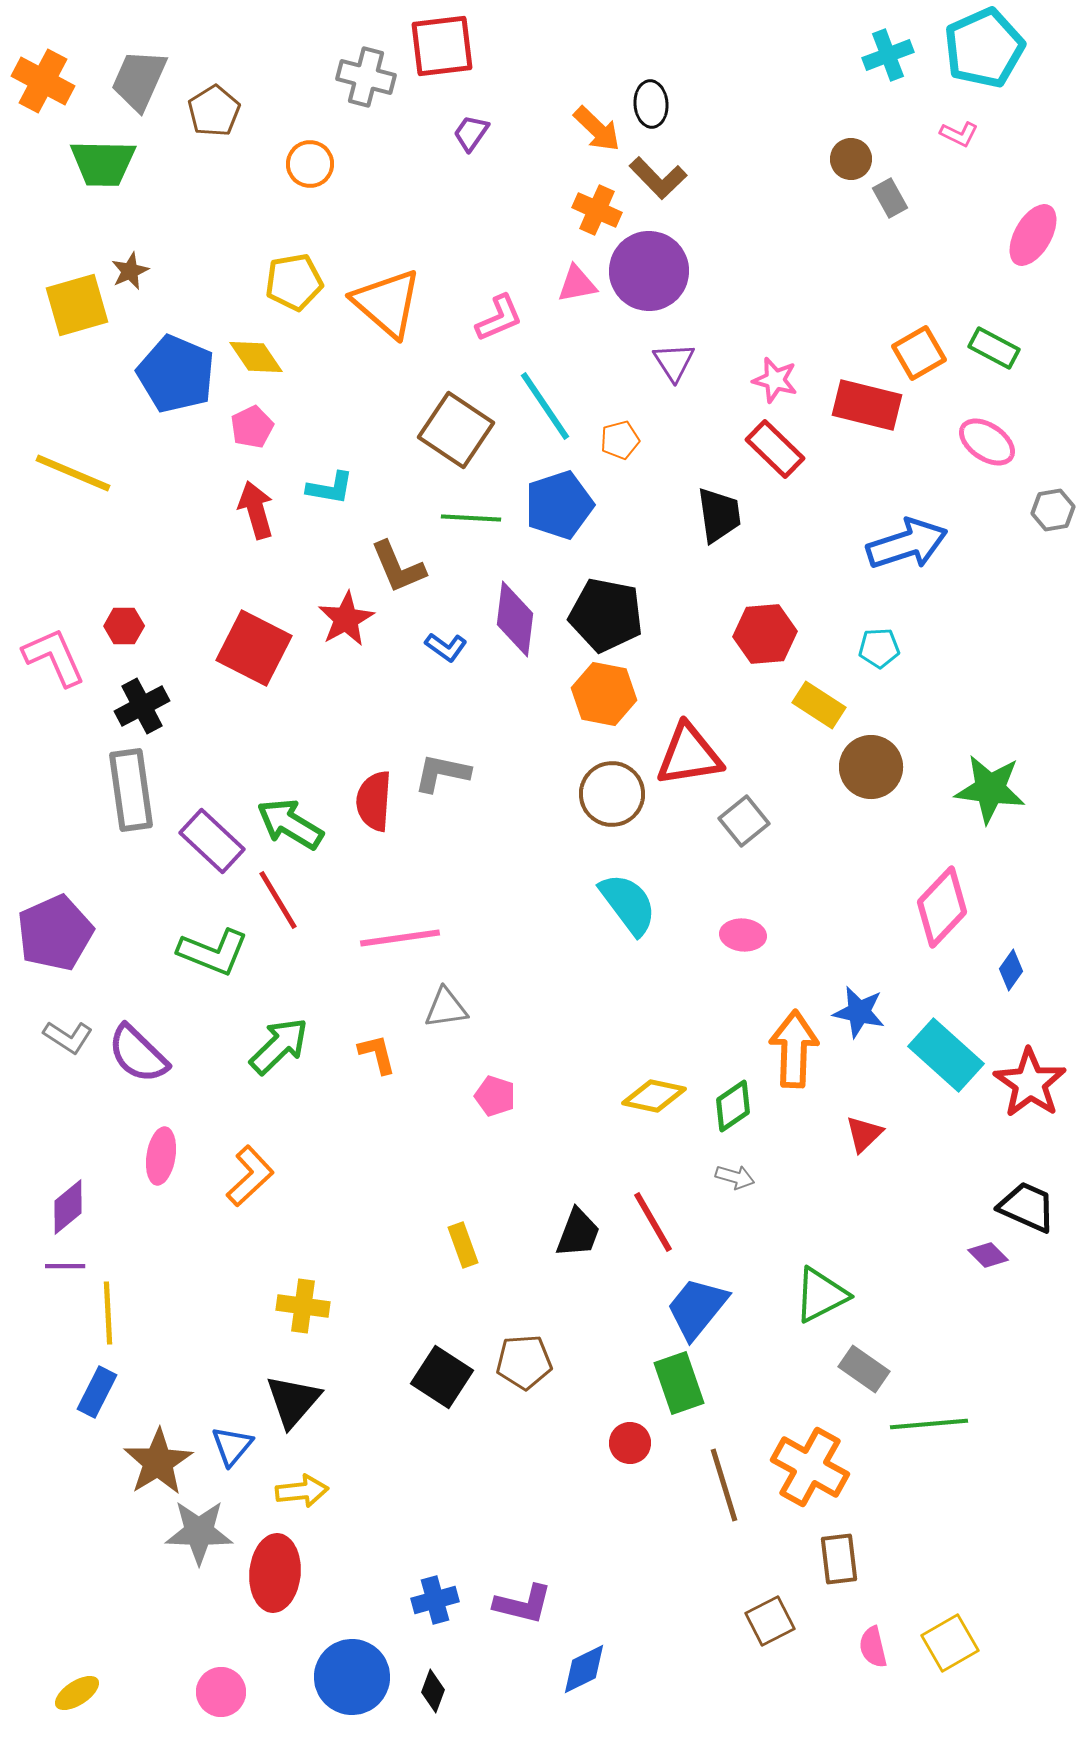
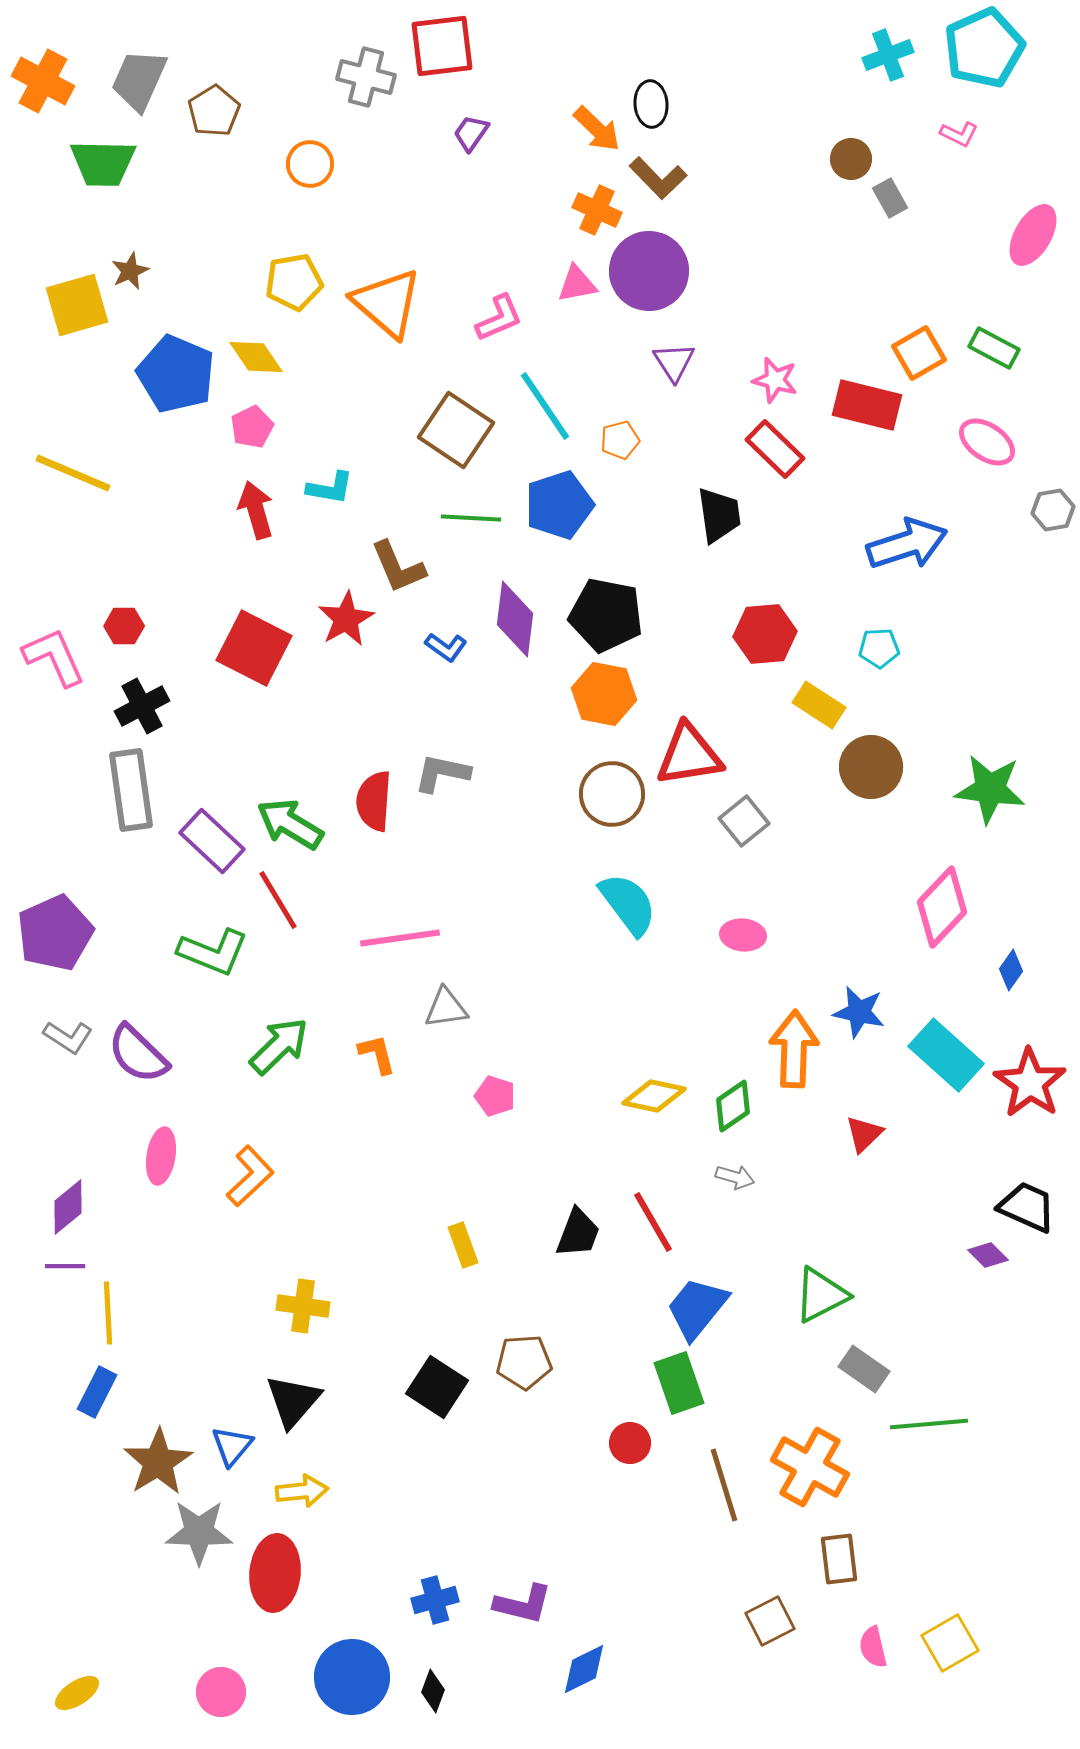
black square at (442, 1377): moved 5 px left, 10 px down
